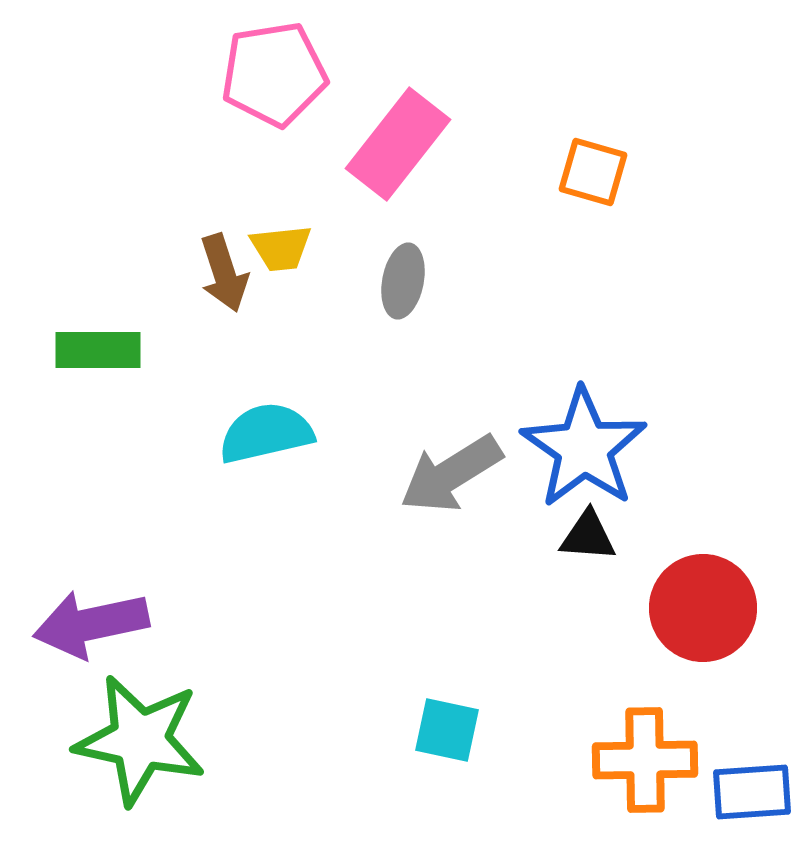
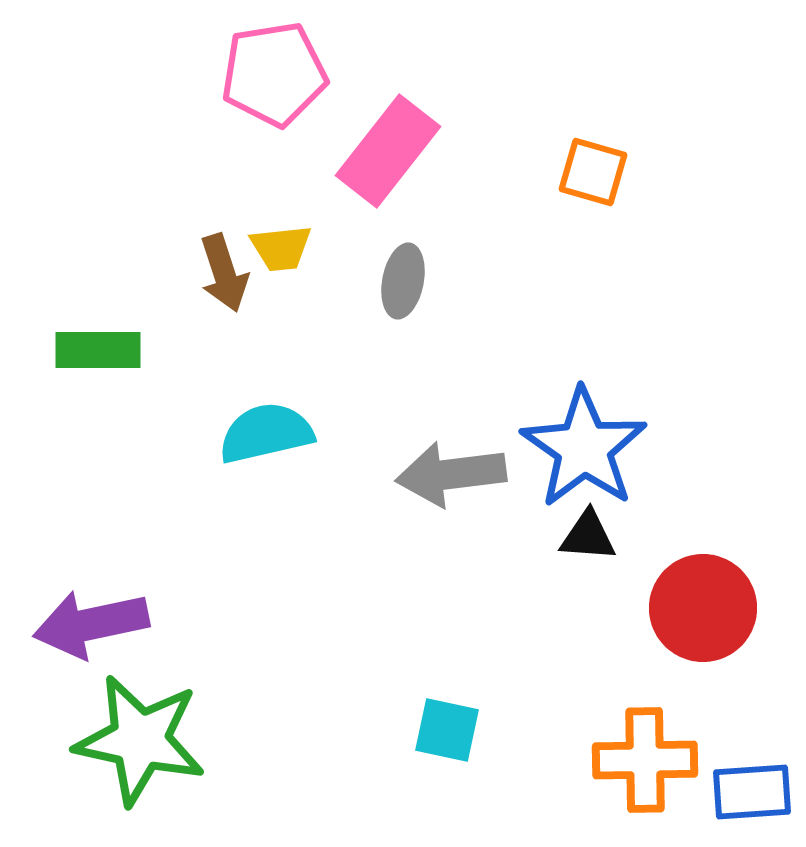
pink rectangle: moved 10 px left, 7 px down
gray arrow: rotated 25 degrees clockwise
